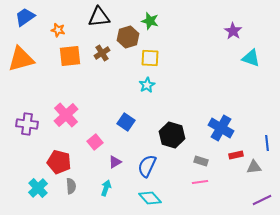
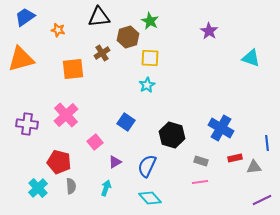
green star: rotated 12 degrees clockwise
purple star: moved 24 px left
orange square: moved 3 px right, 13 px down
red rectangle: moved 1 px left, 3 px down
